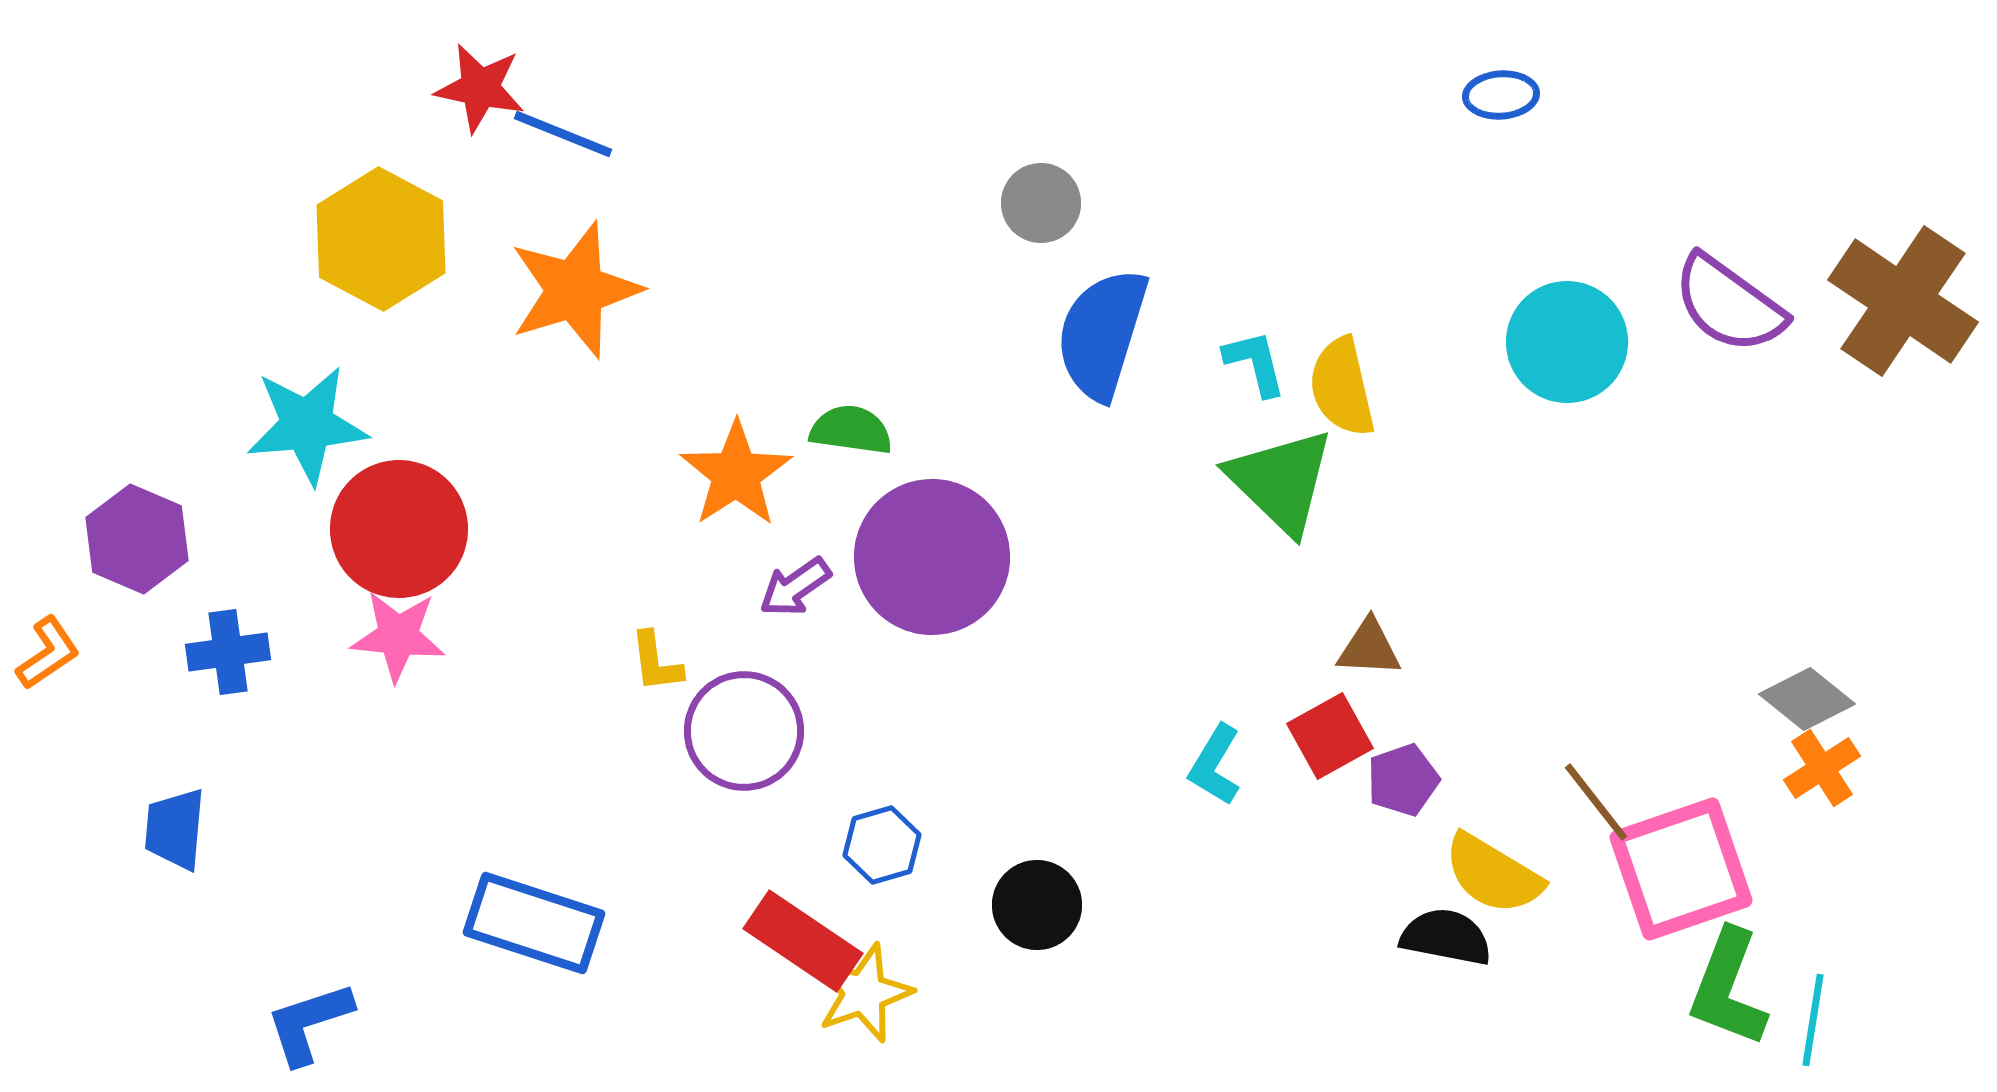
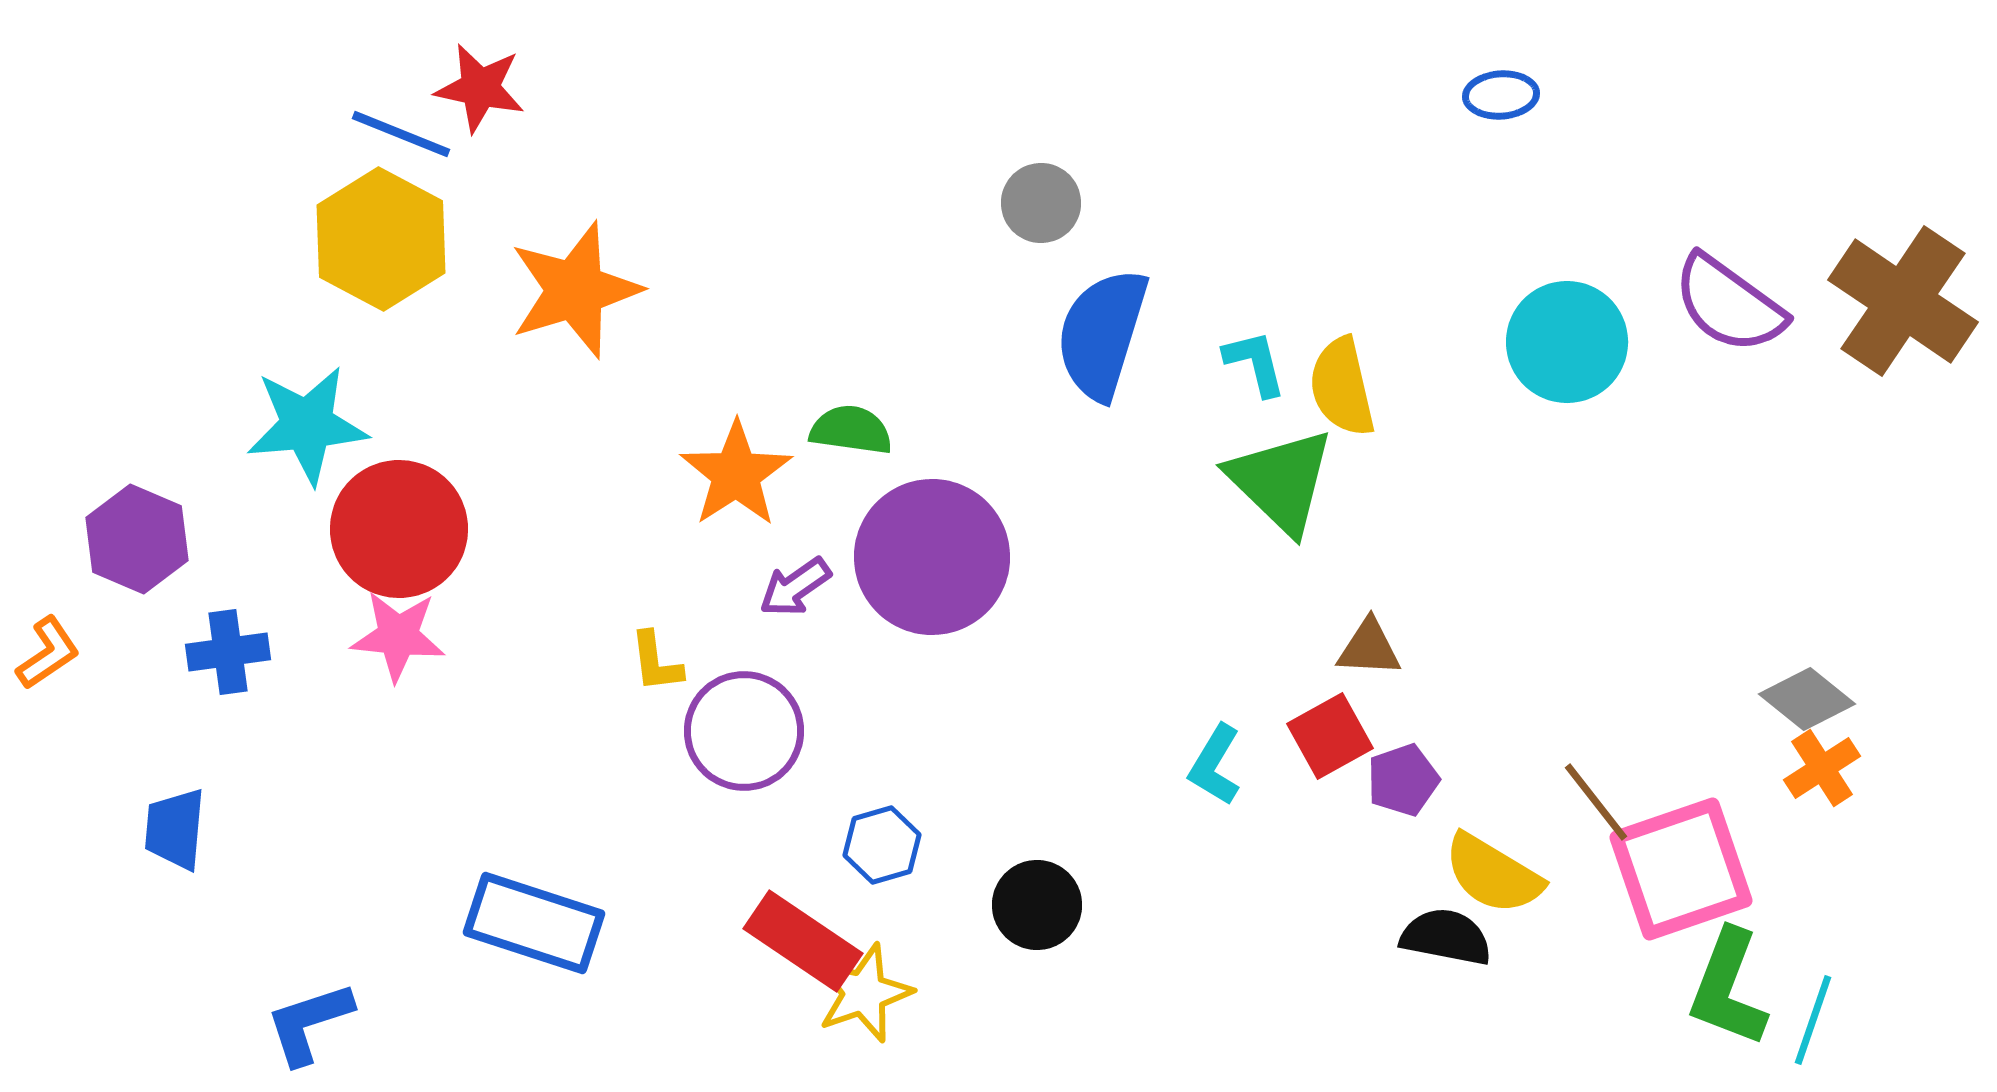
blue line at (563, 134): moved 162 px left
cyan line at (1813, 1020): rotated 10 degrees clockwise
